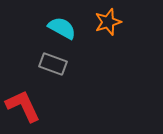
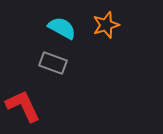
orange star: moved 2 px left, 3 px down
gray rectangle: moved 1 px up
